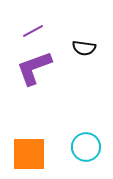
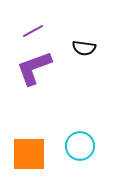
cyan circle: moved 6 px left, 1 px up
